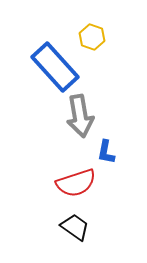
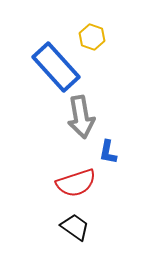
blue rectangle: moved 1 px right
gray arrow: moved 1 px right, 1 px down
blue L-shape: moved 2 px right
